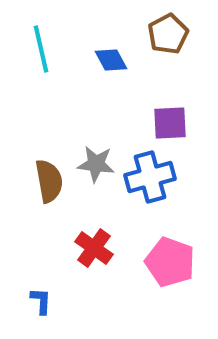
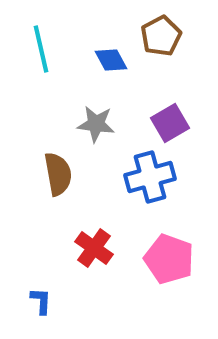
brown pentagon: moved 7 px left, 2 px down
purple square: rotated 27 degrees counterclockwise
gray star: moved 40 px up
brown semicircle: moved 9 px right, 7 px up
pink pentagon: moved 1 px left, 3 px up
